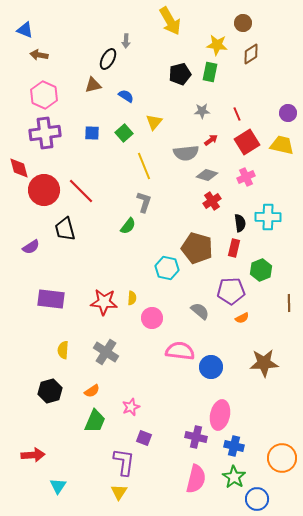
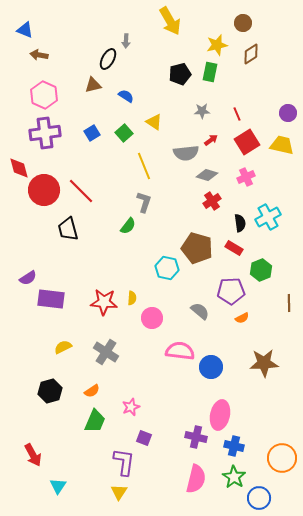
yellow star at (217, 45): rotated 20 degrees counterclockwise
yellow triangle at (154, 122): rotated 36 degrees counterclockwise
blue square at (92, 133): rotated 35 degrees counterclockwise
cyan cross at (268, 217): rotated 30 degrees counterclockwise
black trapezoid at (65, 229): moved 3 px right
purple semicircle at (31, 247): moved 3 px left, 31 px down
red rectangle at (234, 248): rotated 72 degrees counterclockwise
yellow semicircle at (63, 350): moved 3 px up; rotated 60 degrees clockwise
red arrow at (33, 455): rotated 65 degrees clockwise
blue circle at (257, 499): moved 2 px right, 1 px up
